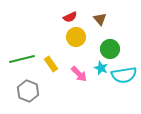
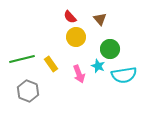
red semicircle: rotated 72 degrees clockwise
cyan star: moved 3 px left, 2 px up
pink arrow: rotated 24 degrees clockwise
